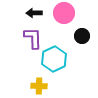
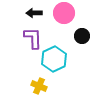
yellow cross: rotated 21 degrees clockwise
